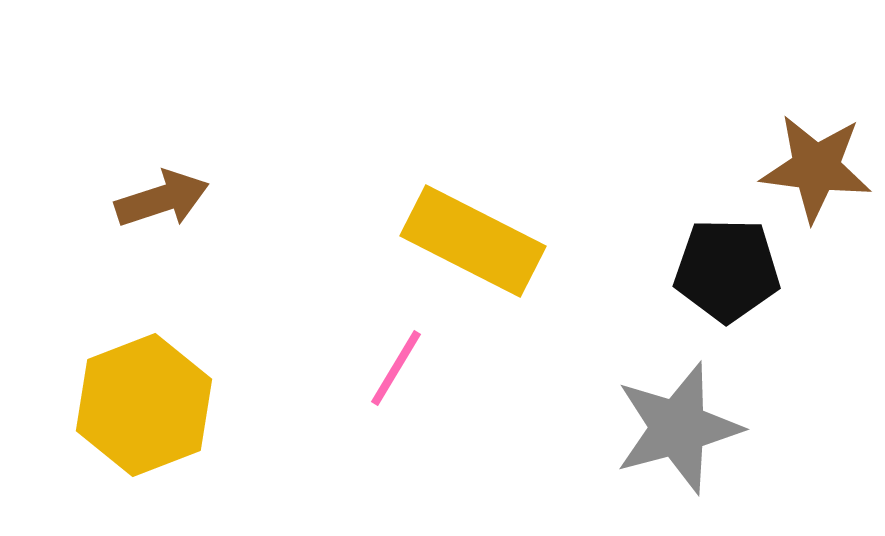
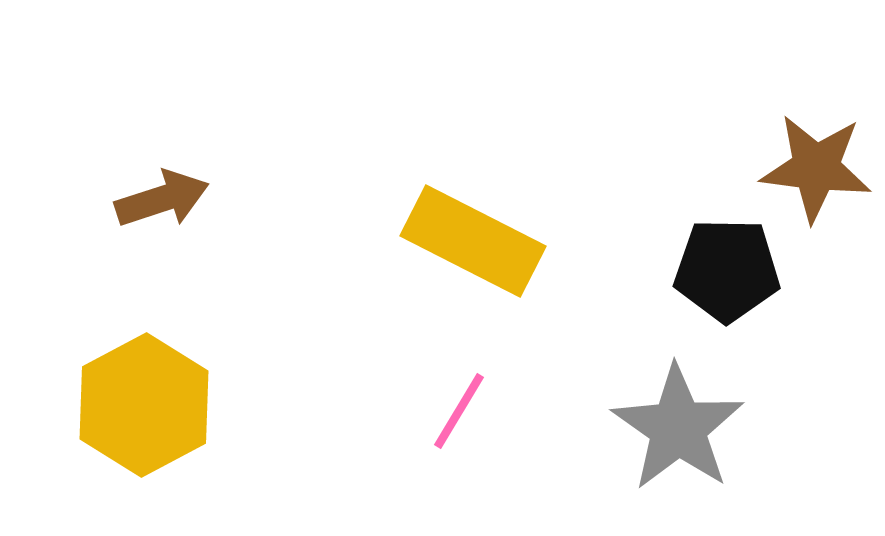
pink line: moved 63 px right, 43 px down
yellow hexagon: rotated 7 degrees counterclockwise
gray star: rotated 22 degrees counterclockwise
